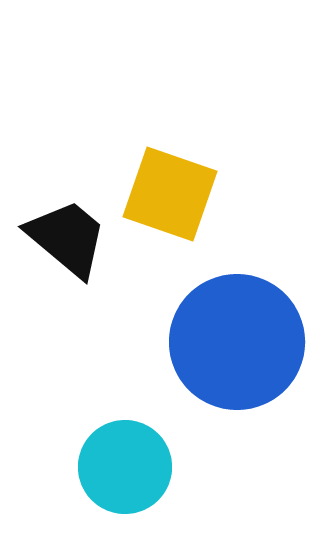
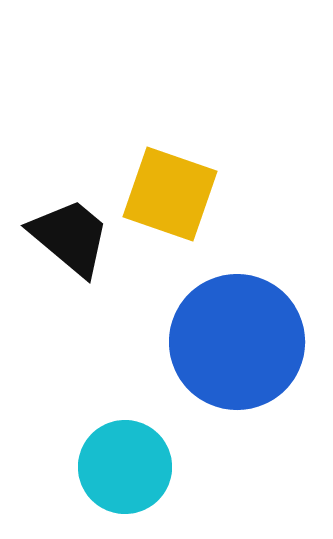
black trapezoid: moved 3 px right, 1 px up
